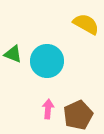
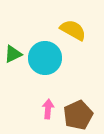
yellow semicircle: moved 13 px left, 6 px down
green triangle: rotated 48 degrees counterclockwise
cyan circle: moved 2 px left, 3 px up
